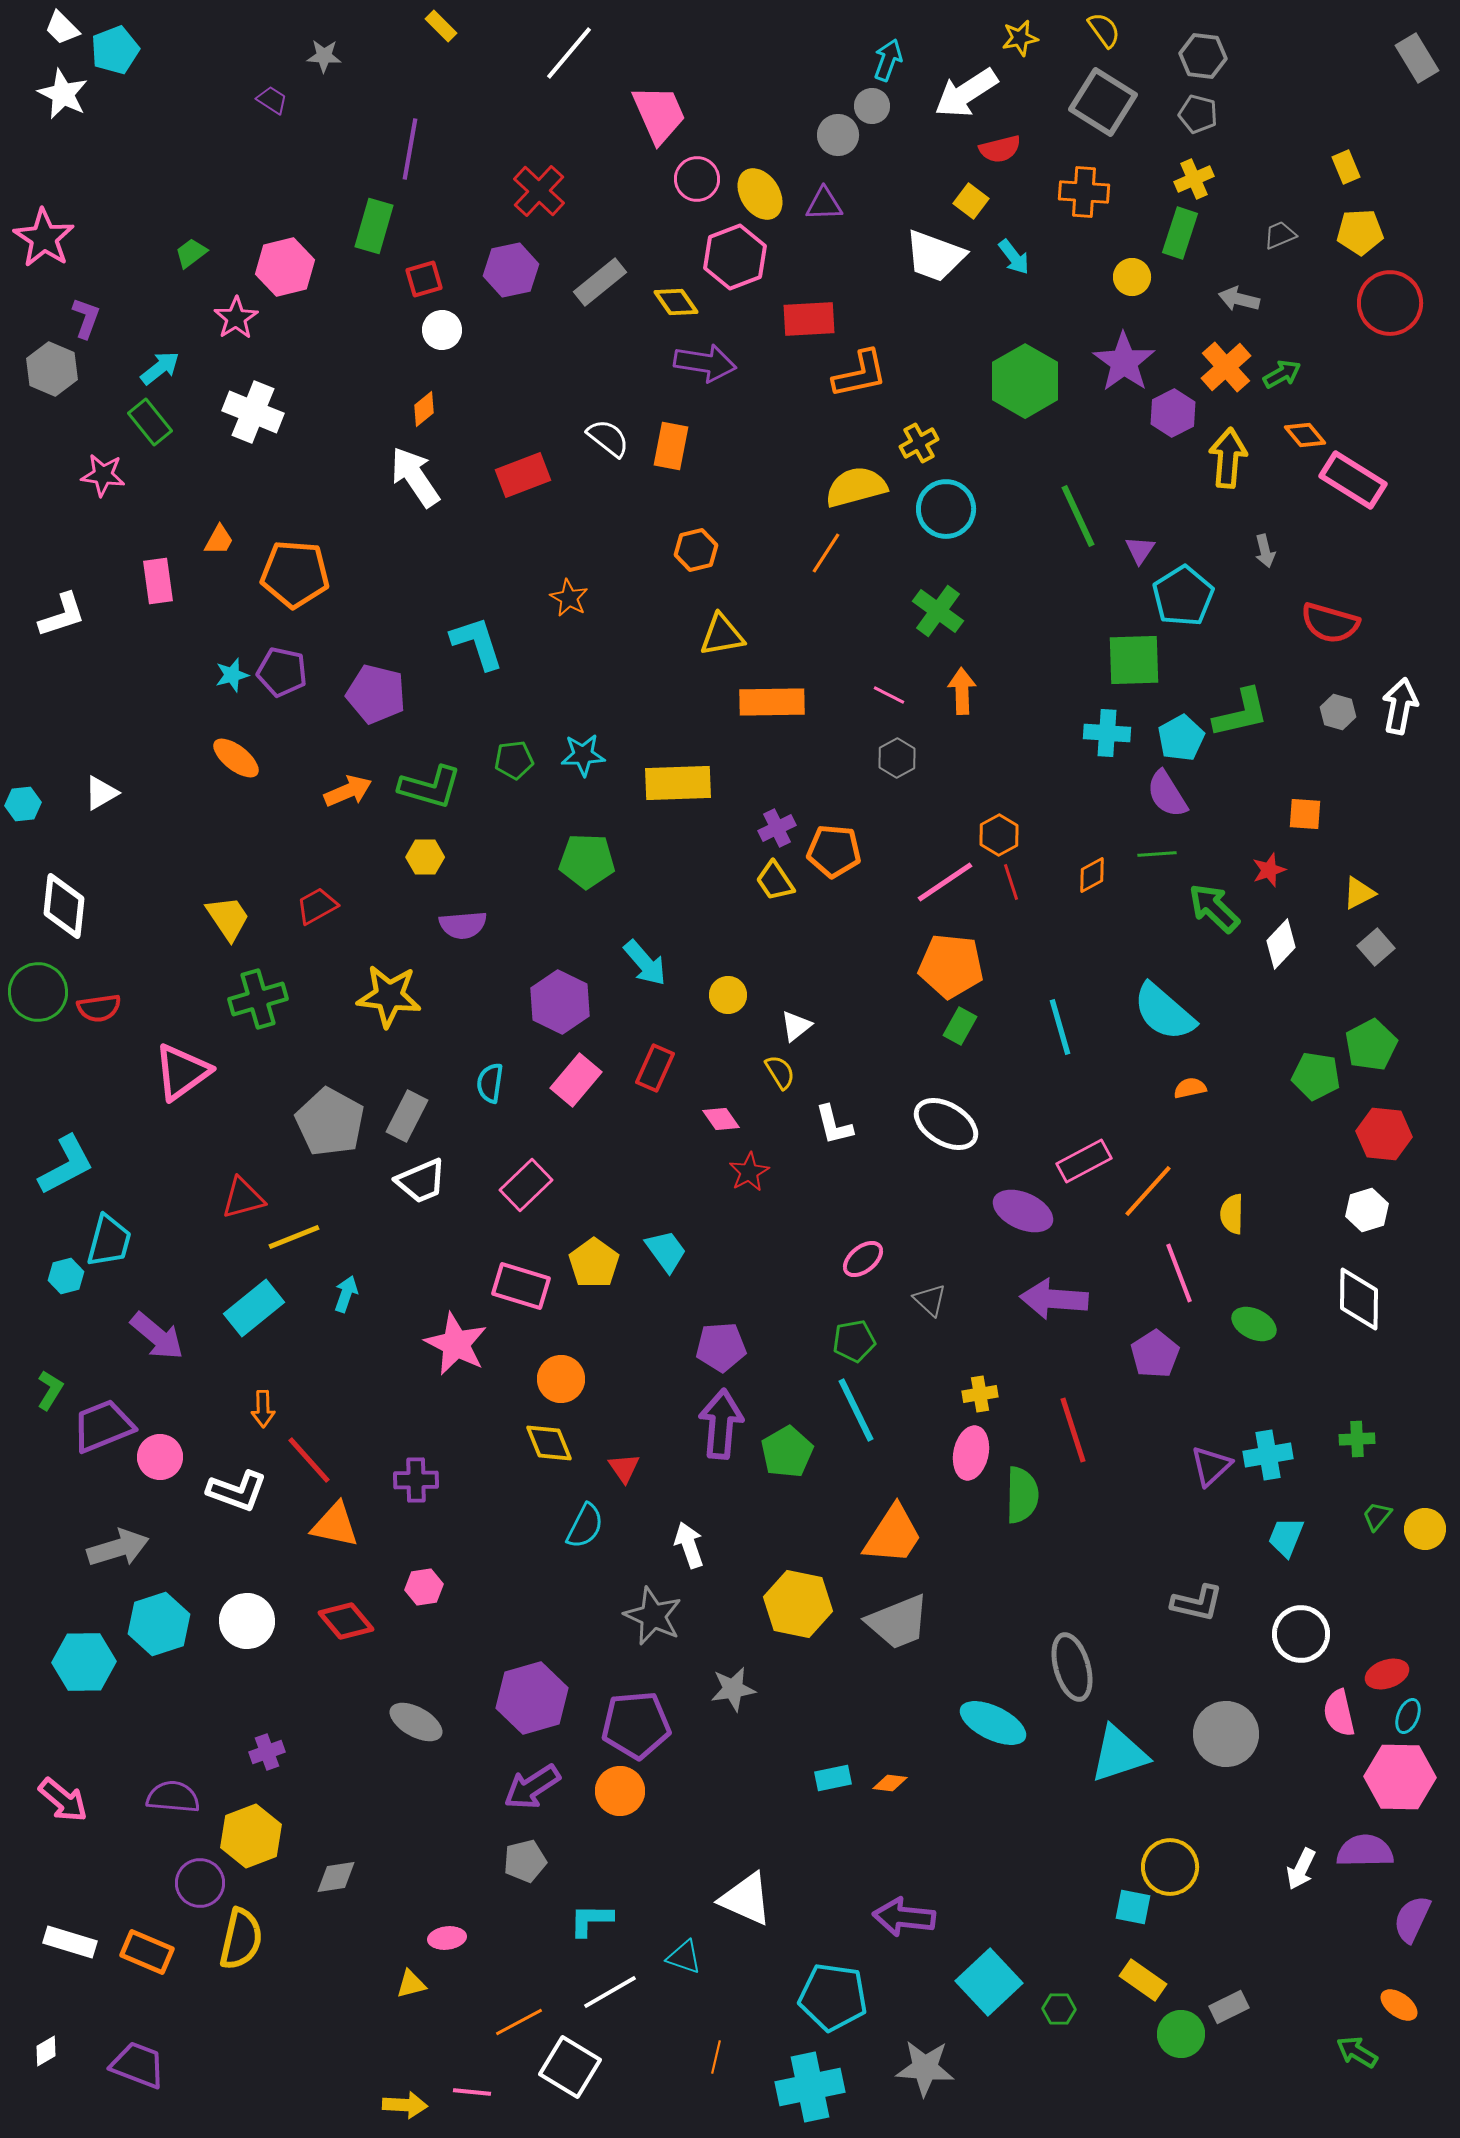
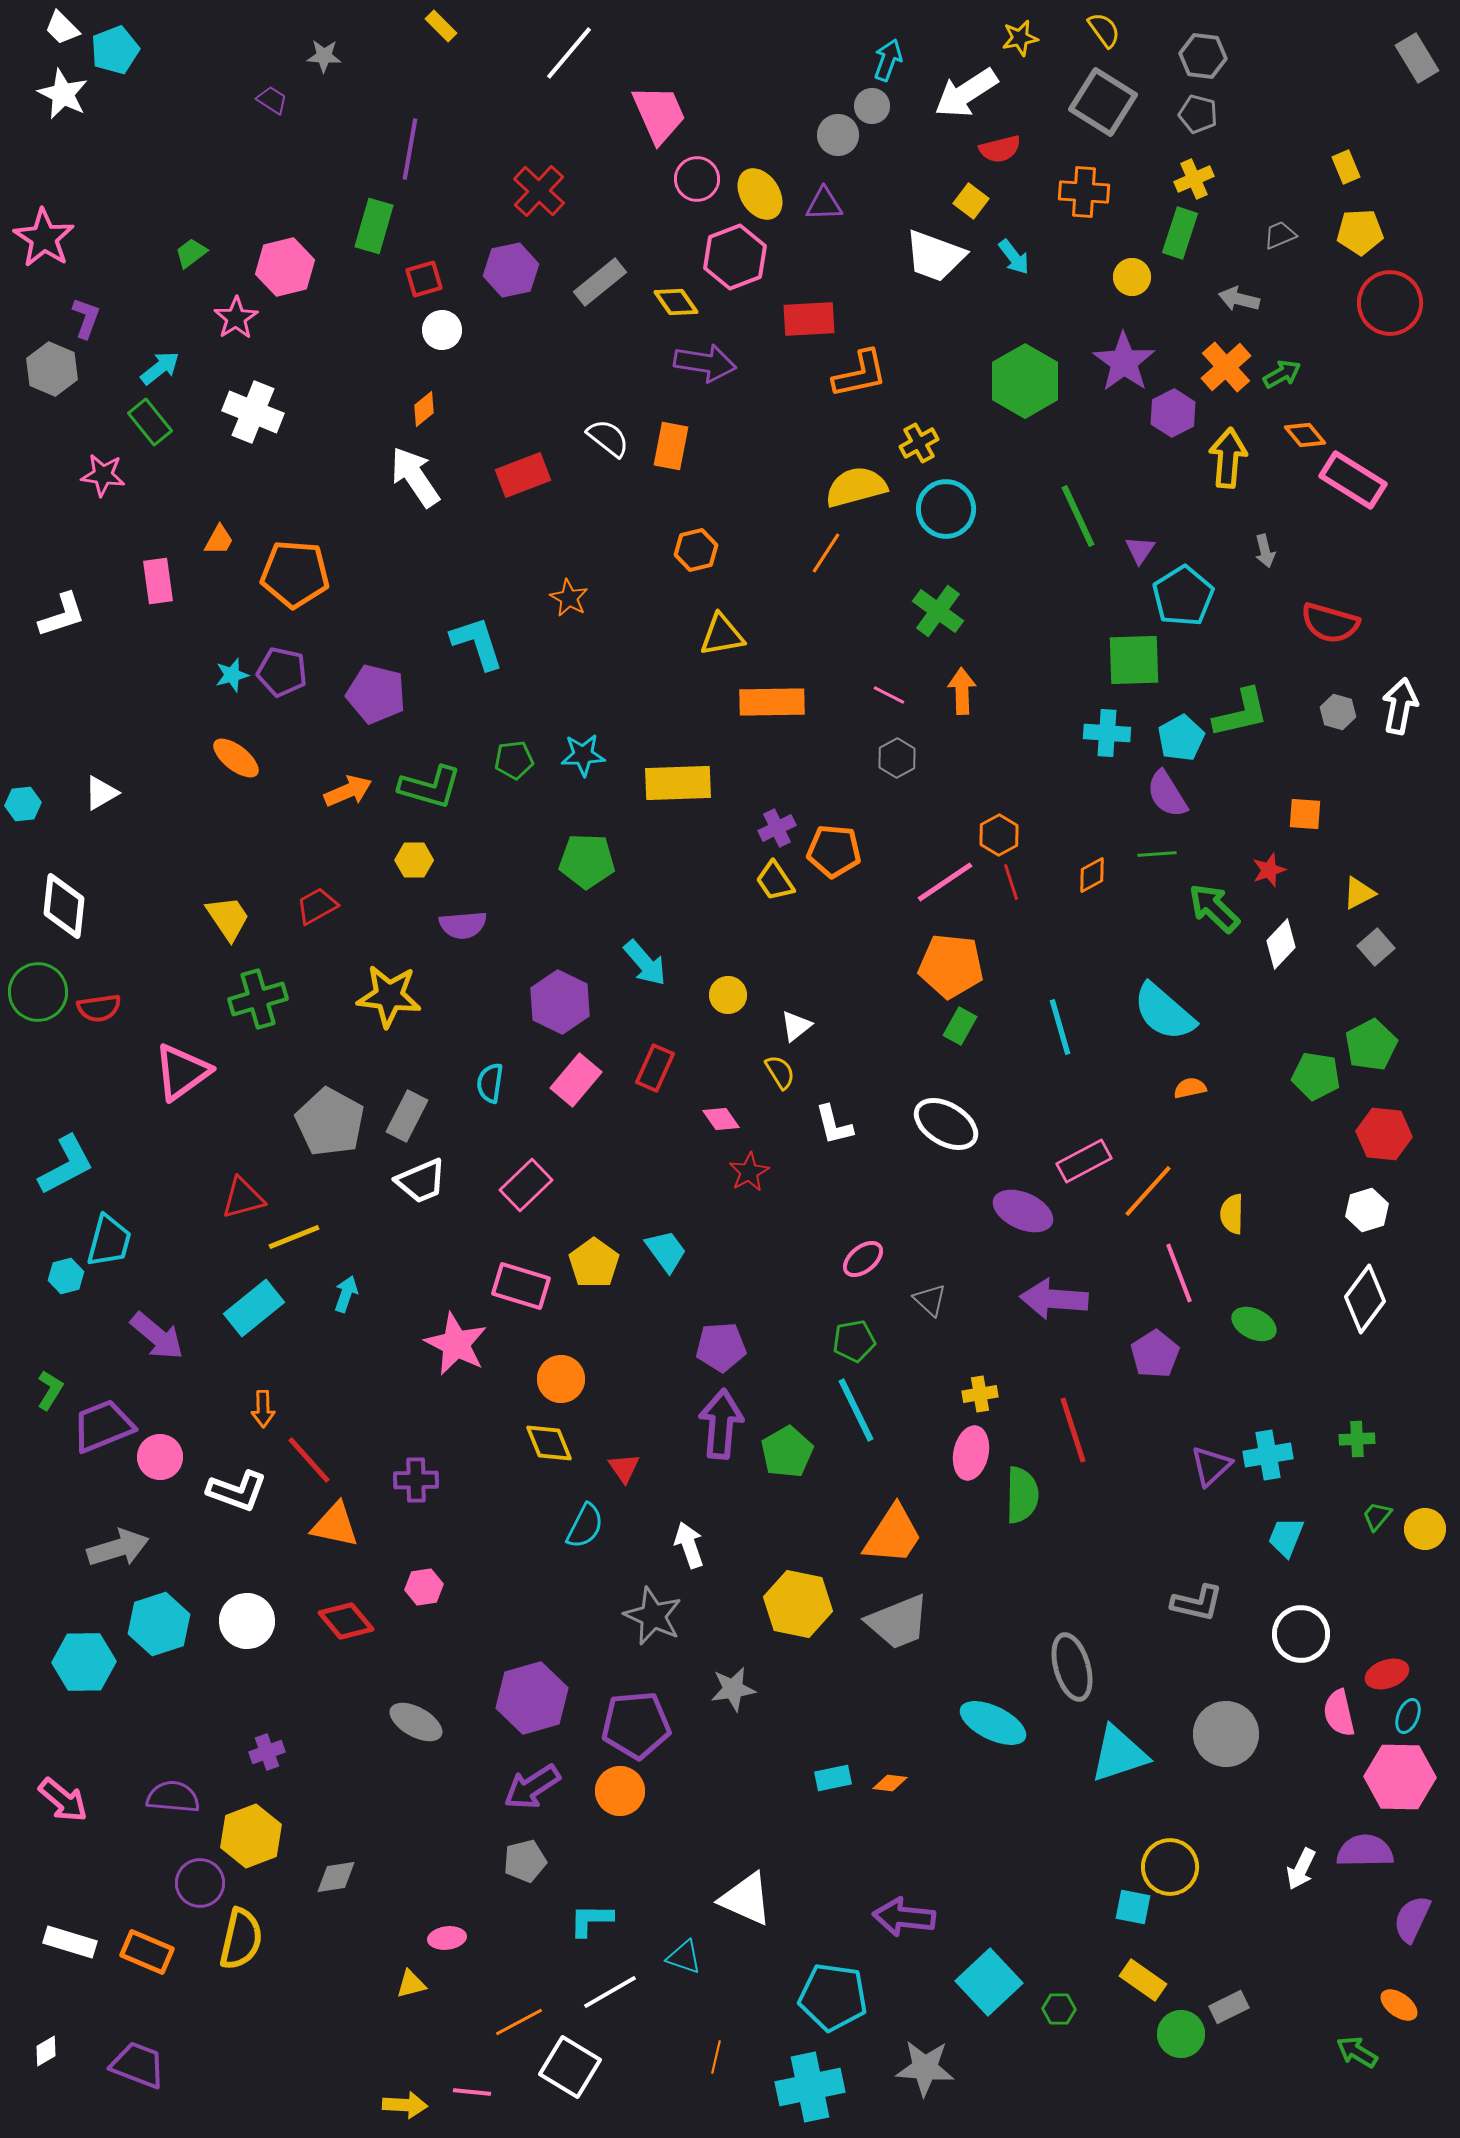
yellow hexagon at (425, 857): moved 11 px left, 3 px down
white diamond at (1359, 1299): moved 6 px right; rotated 36 degrees clockwise
